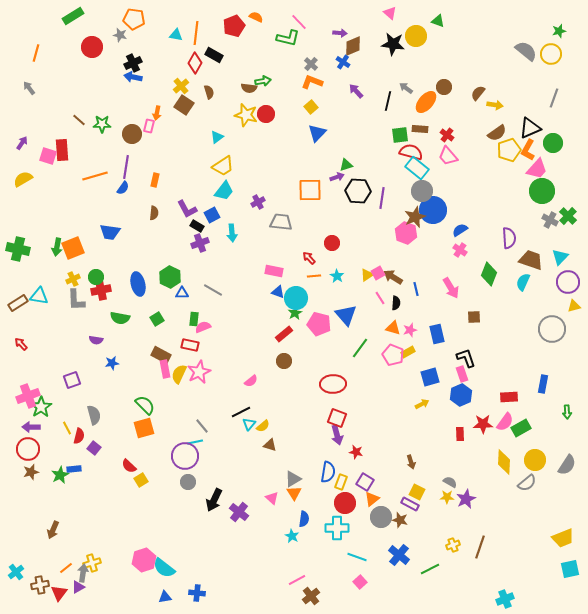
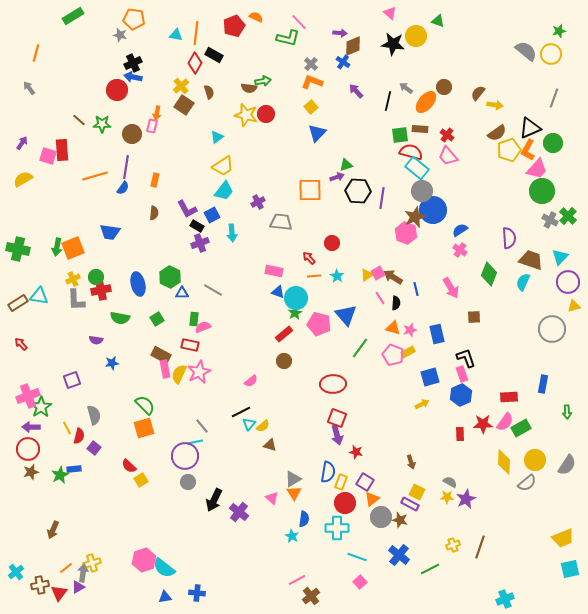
red circle at (92, 47): moved 25 px right, 43 px down
pink rectangle at (149, 126): moved 3 px right
